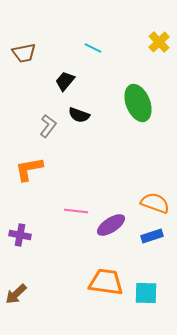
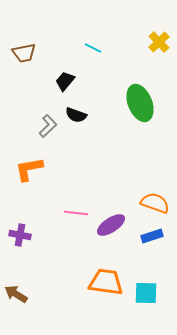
green ellipse: moved 2 px right
black semicircle: moved 3 px left
gray L-shape: rotated 10 degrees clockwise
pink line: moved 2 px down
brown arrow: rotated 75 degrees clockwise
